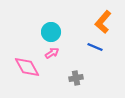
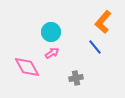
blue line: rotated 28 degrees clockwise
